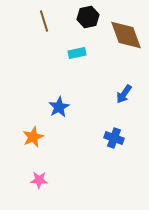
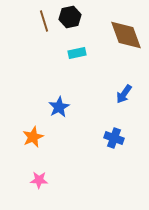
black hexagon: moved 18 px left
